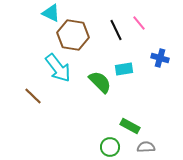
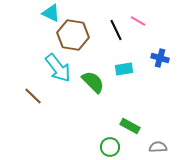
pink line: moved 1 px left, 2 px up; rotated 21 degrees counterclockwise
green semicircle: moved 7 px left
gray semicircle: moved 12 px right
